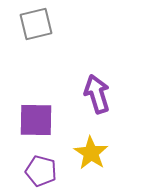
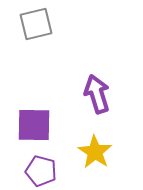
purple square: moved 2 px left, 5 px down
yellow star: moved 4 px right, 1 px up
